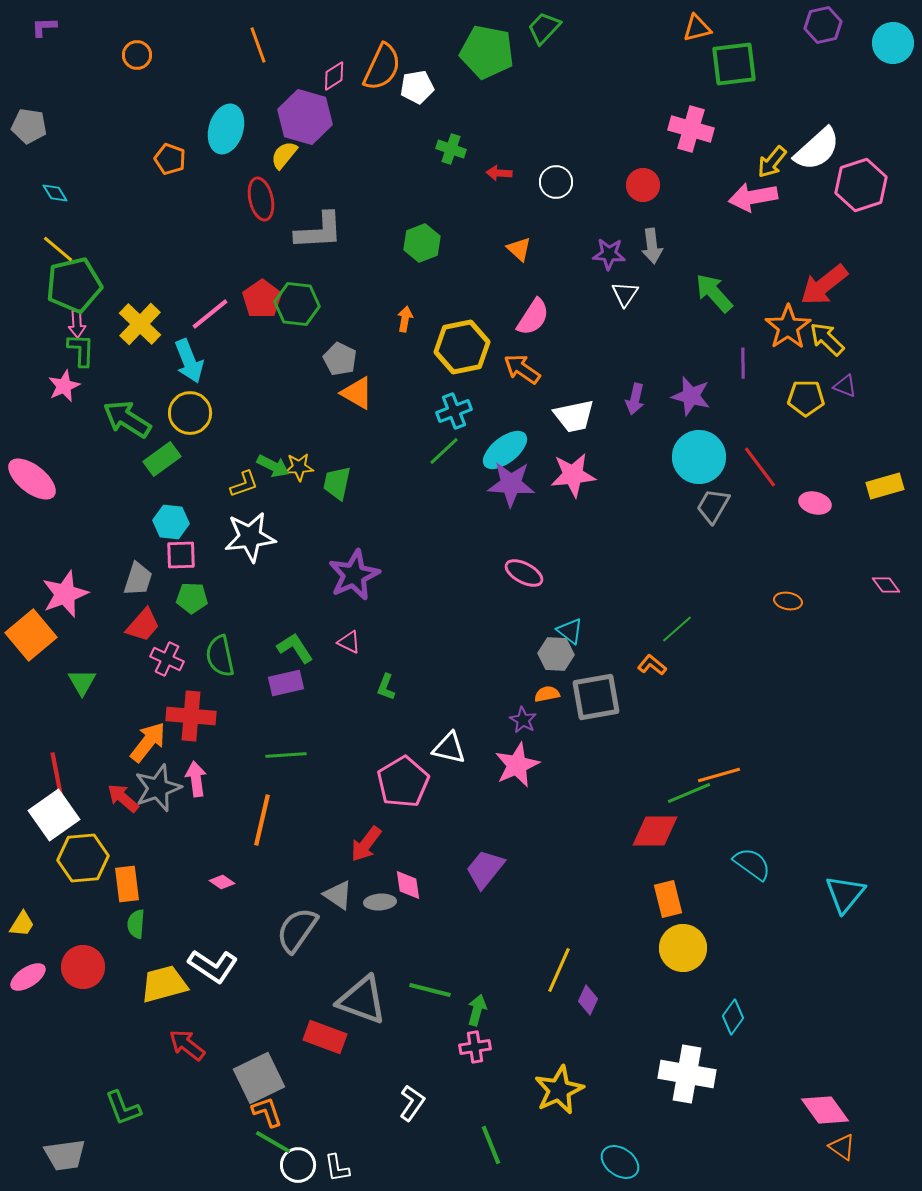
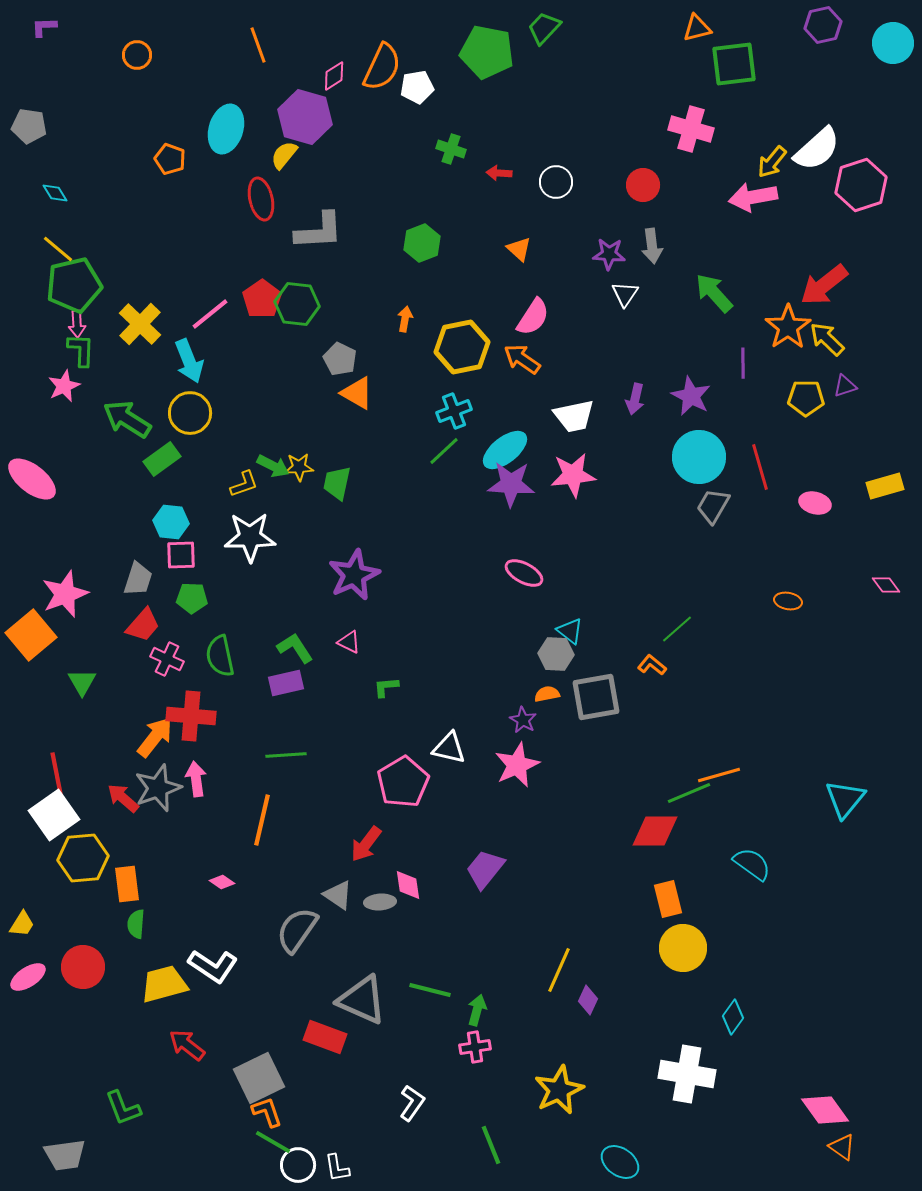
orange arrow at (522, 369): moved 10 px up
purple triangle at (845, 386): rotated 40 degrees counterclockwise
purple star at (691, 396): rotated 12 degrees clockwise
red line at (760, 467): rotated 21 degrees clockwise
white star at (250, 537): rotated 6 degrees clockwise
green L-shape at (386, 687): rotated 64 degrees clockwise
orange arrow at (148, 742): moved 7 px right, 5 px up
cyan triangle at (845, 894): moved 95 px up
gray triangle at (362, 1000): rotated 4 degrees clockwise
